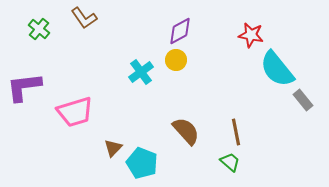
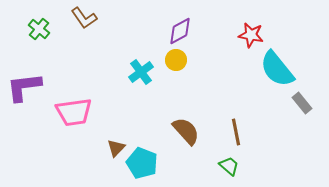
gray rectangle: moved 1 px left, 3 px down
pink trapezoid: moved 1 px left; rotated 9 degrees clockwise
brown triangle: moved 3 px right
green trapezoid: moved 1 px left, 4 px down
